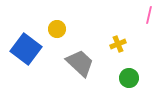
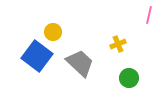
yellow circle: moved 4 px left, 3 px down
blue square: moved 11 px right, 7 px down
